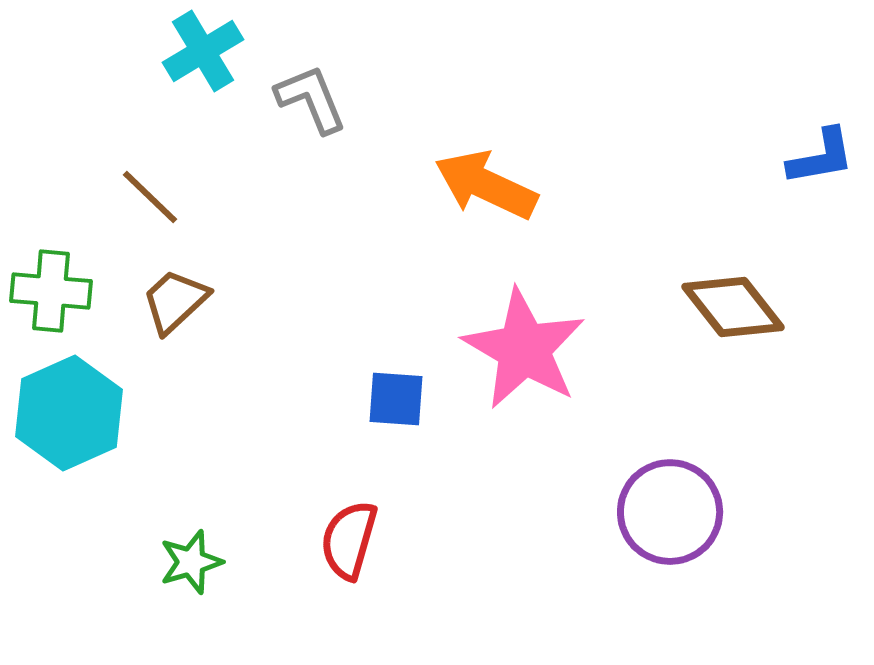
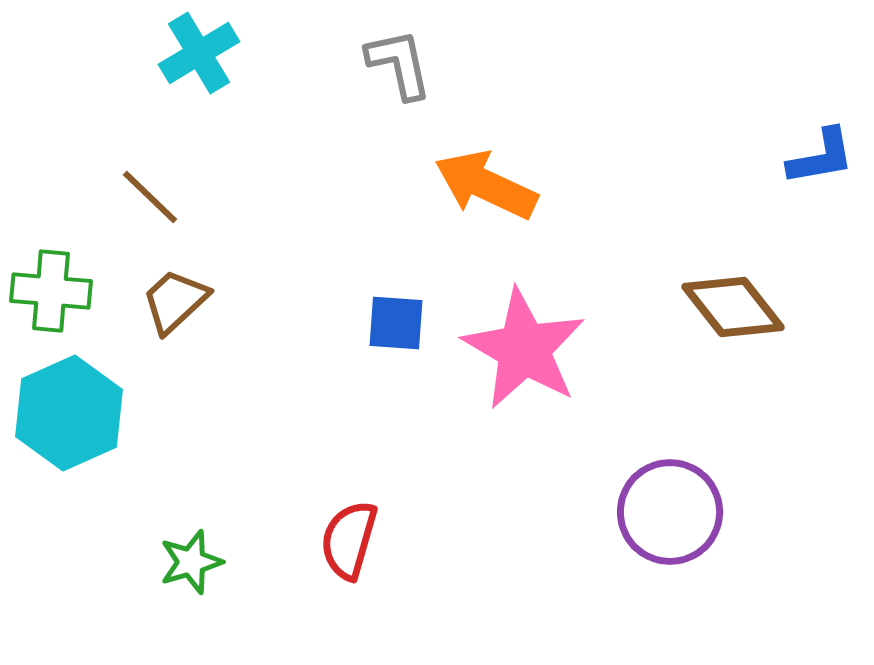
cyan cross: moved 4 px left, 2 px down
gray L-shape: moved 88 px right, 35 px up; rotated 10 degrees clockwise
blue square: moved 76 px up
